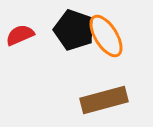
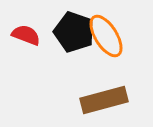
black pentagon: moved 2 px down
red semicircle: moved 6 px right; rotated 44 degrees clockwise
